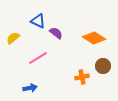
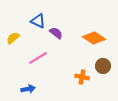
orange cross: rotated 24 degrees clockwise
blue arrow: moved 2 px left, 1 px down
